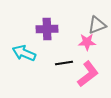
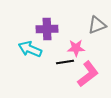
pink star: moved 11 px left, 6 px down
cyan arrow: moved 6 px right, 4 px up
black line: moved 1 px right, 1 px up
